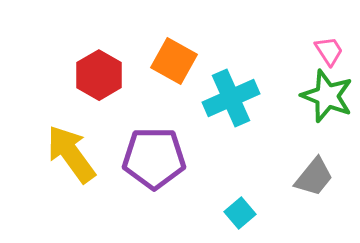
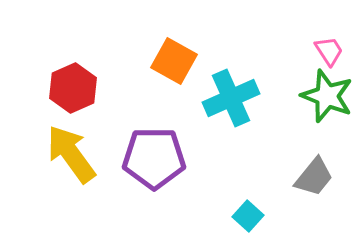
red hexagon: moved 26 px left, 13 px down; rotated 6 degrees clockwise
cyan square: moved 8 px right, 3 px down; rotated 8 degrees counterclockwise
